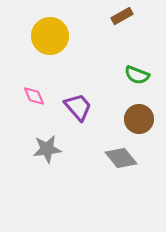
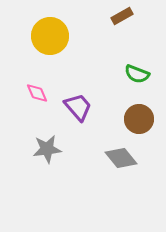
green semicircle: moved 1 px up
pink diamond: moved 3 px right, 3 px up
